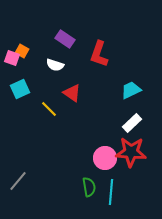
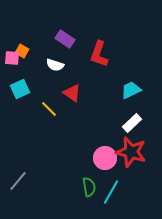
pink square: rotated 14 degrees counterclockwise
red star: rotated 12 degrees clockwise
cyan line: rotated 25 degrees clockwise
